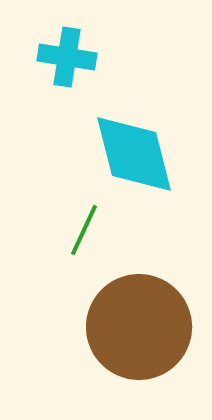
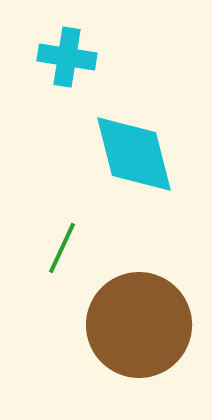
green line: moved 22 px left, 18 px down
brown circle: moved 2 px up
